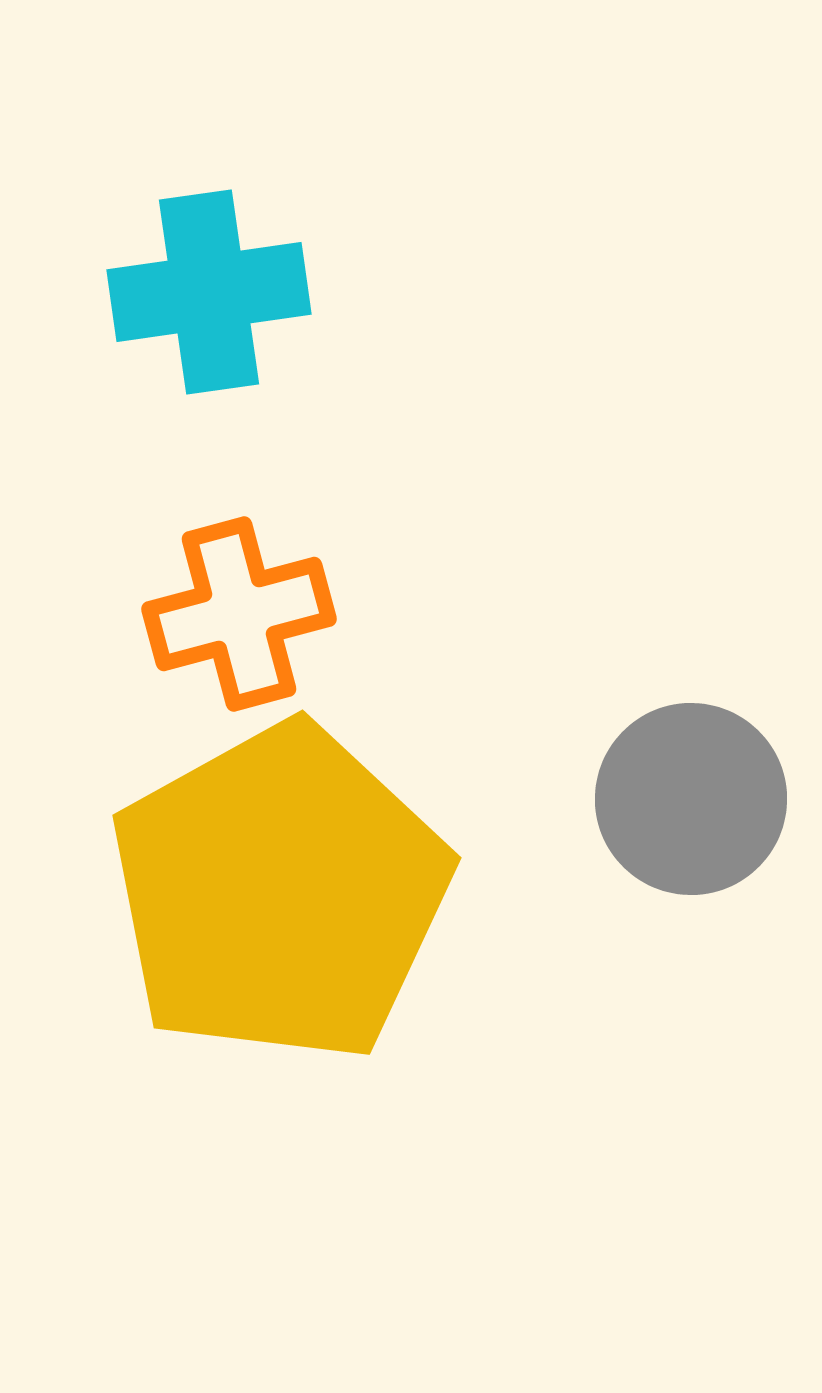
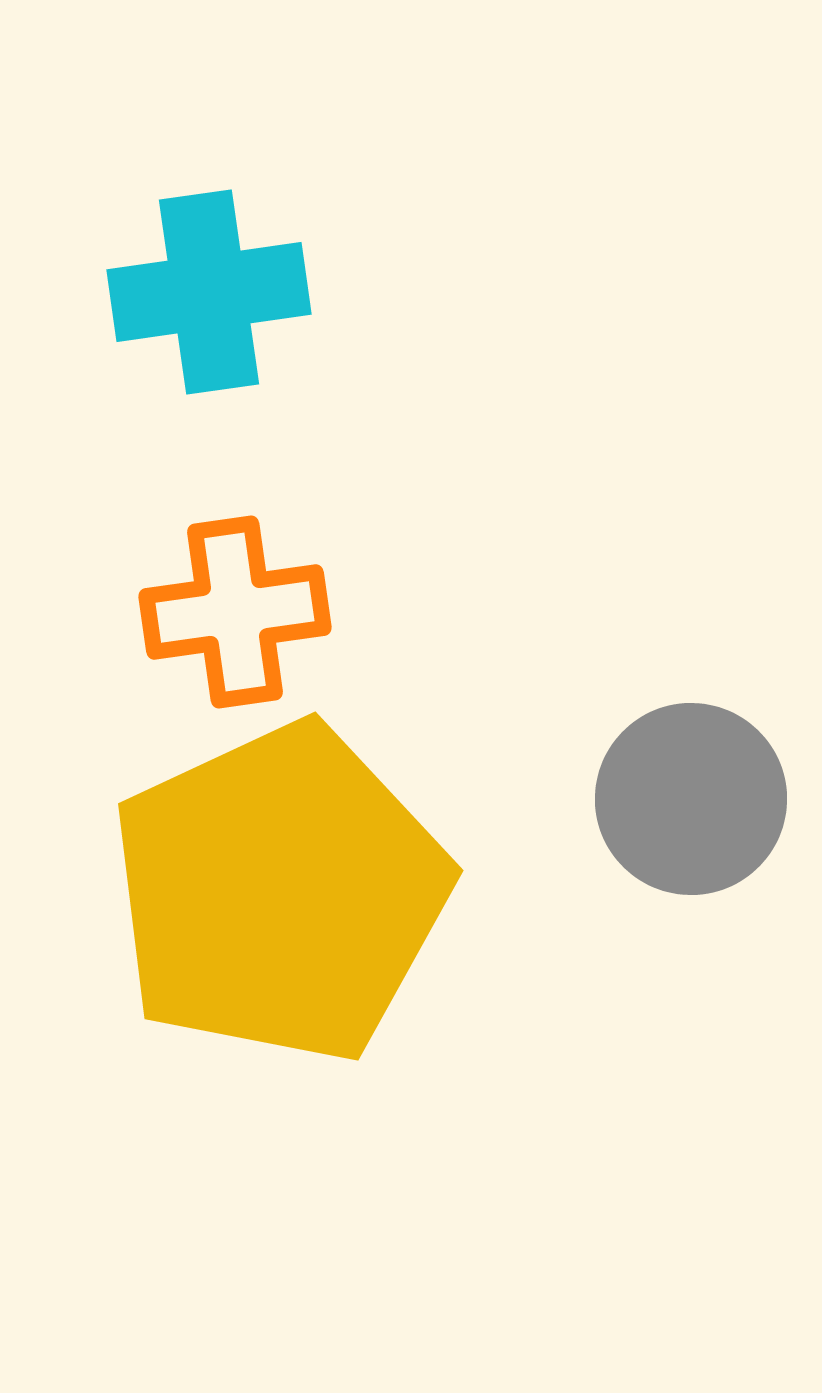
orange cross: moved 4 px left, 2 px up; rotated 7 degrees clockwise
yellow pentagon: rotated 4 degrees clockwise
